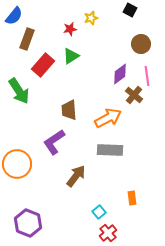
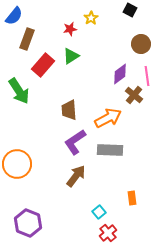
yellow star: rotated 16 degrees counterclockwise
purple L-shape: moved 21 px right
